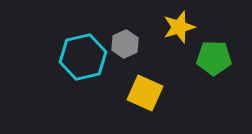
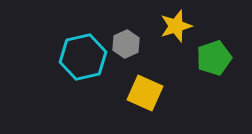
yellow star: moved 3 px left, 1 px up
gray hexagon: moved 1 px right
green pentagon: rotated 20 degrees counterclockwise
